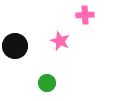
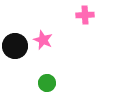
pink star: moved 17 px left, 1 px up
